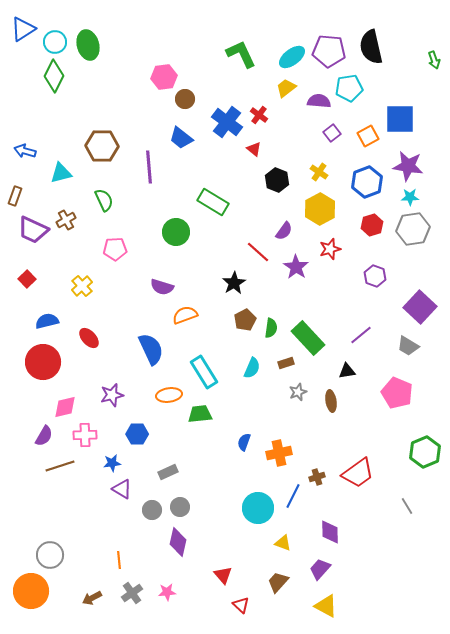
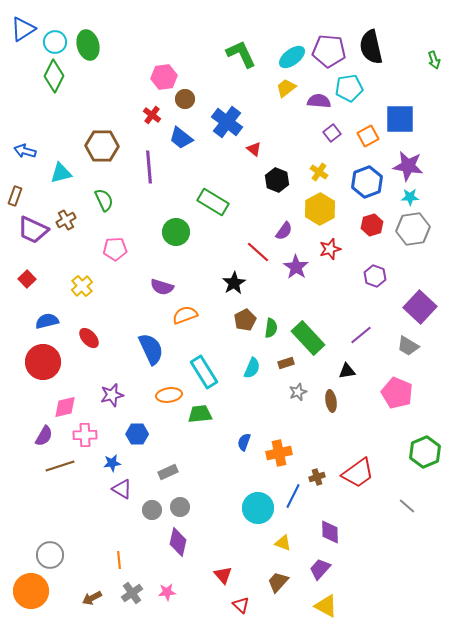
red cross at (259, 115): moved 107 px left
gray line at (407, 506): rotated 18 degrees counterclockwise
